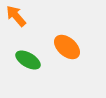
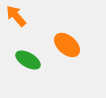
orange ellipse: moved 2 px up
